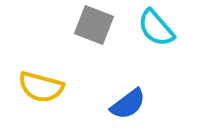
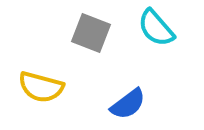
gray square: moved 3 px left, 8 px down
